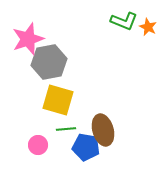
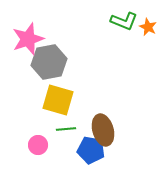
blue pentagon: moved 5 px right, 3 px down
